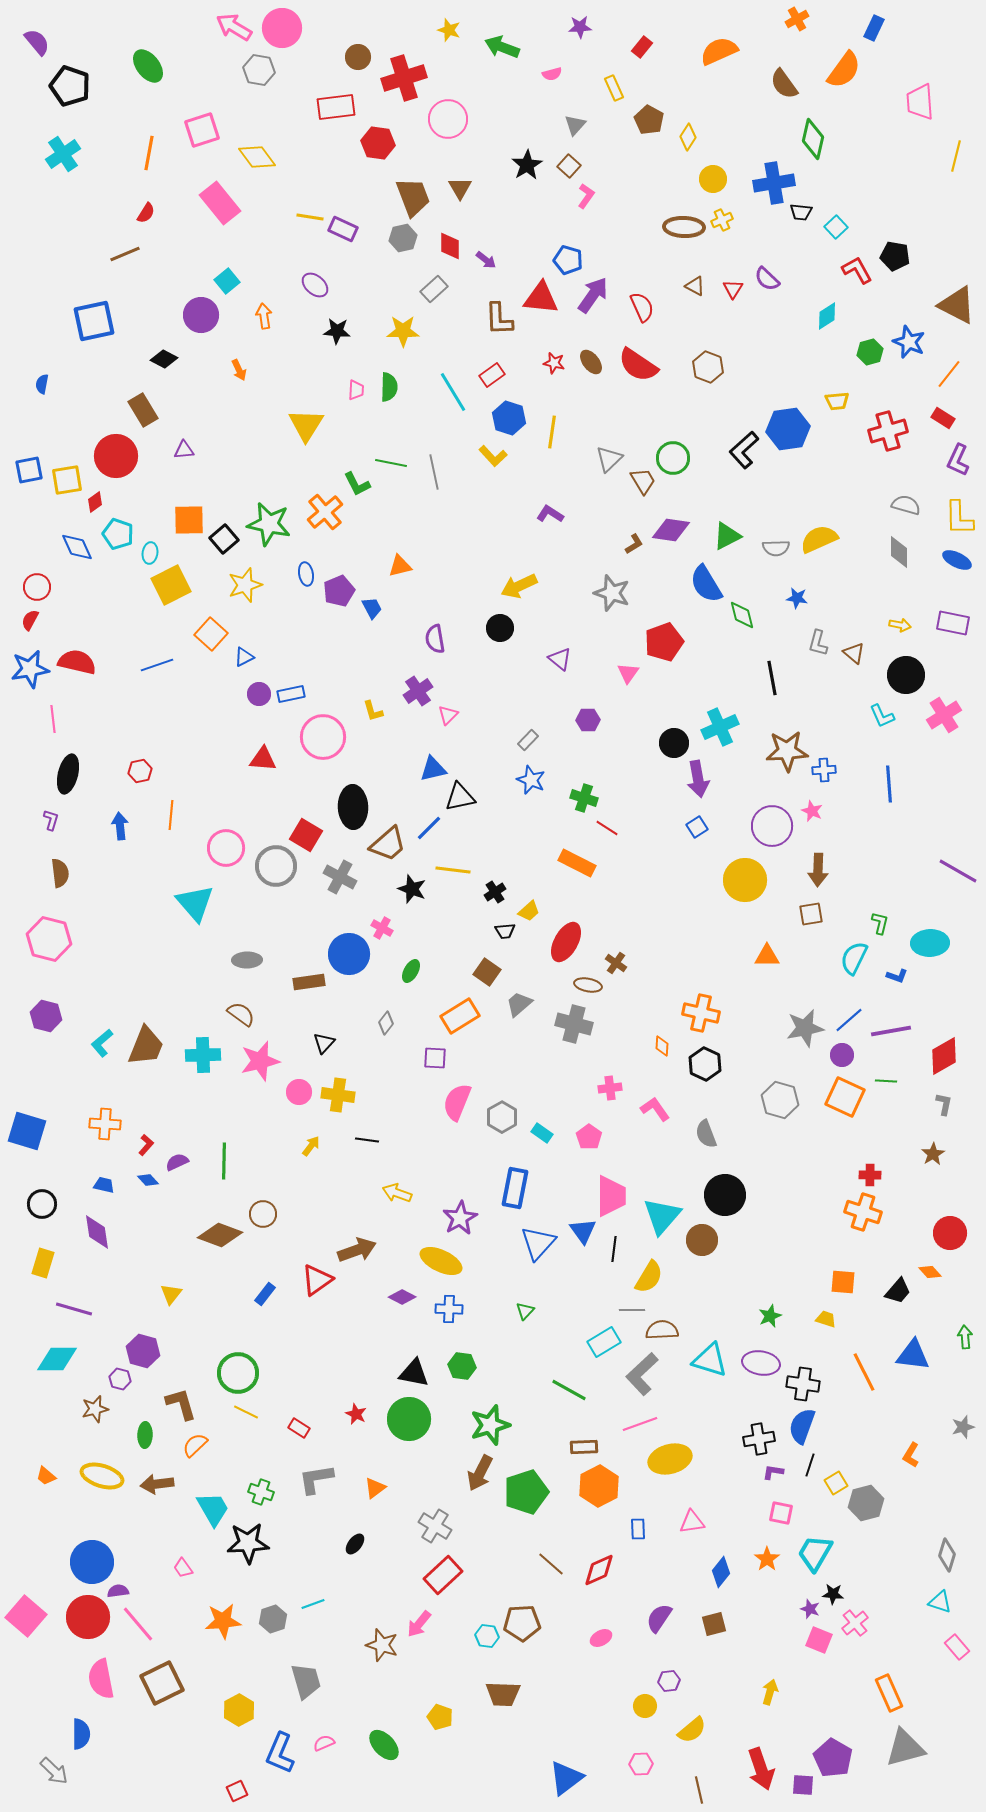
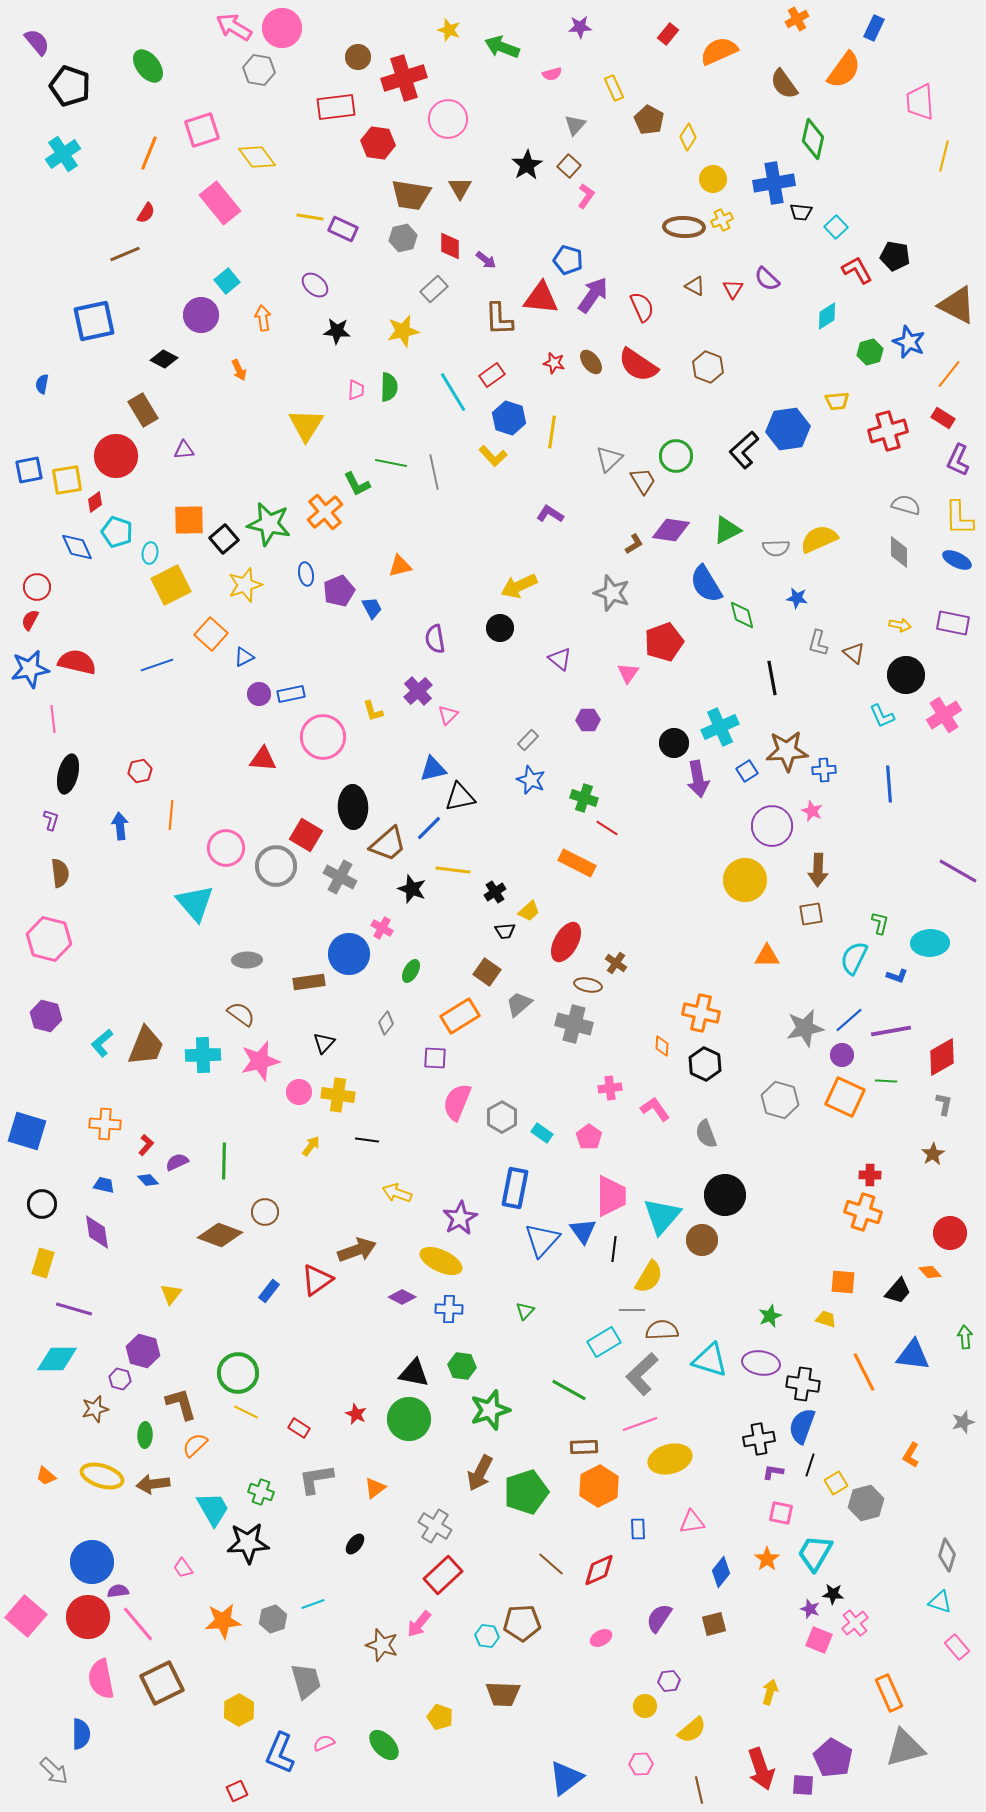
red rectangle at (642, 47): moved 26 px right, 13 px up
orange line at (149, 153): rotated 12 degrees clockwise
yellow line at (956, 156): moved 12 px left
brown trapezoid at (413, 197): moved 2 px left, 2 px up; rotated 120 degrees clockwise
orange arrow at (264, 316): moved 1 px left, 2 px down
yellow star at (403, 331): rotated 12 degrees counterclockwise
green circle at (673, 458): moved 3 px right, 2 px up
cyan pentagon at (118, 534): moved 1 px left, 2 px up
green triangle at (727, 536): moved 6 px up
purple cross at (418, 691): rotated 8 degrees counterclockwise
blue square at (697, 827): moved 50 px right, 56 px up
red diamond at (944, 1056): moved 2 px left, 1 px down
brown circle at (263, 1214): moved 2 px right, 2 px up
blue triangle at (538, 1243): moved 4 px right, 3 px up
blue rectangle at (265, 1294): moved 4 px right, 3 px up
green star at (490, 1425): moved 15 px up
gray star at (963, 1427): moved 5 px up
brown arrow at (157, 1484): moved 4 px left
